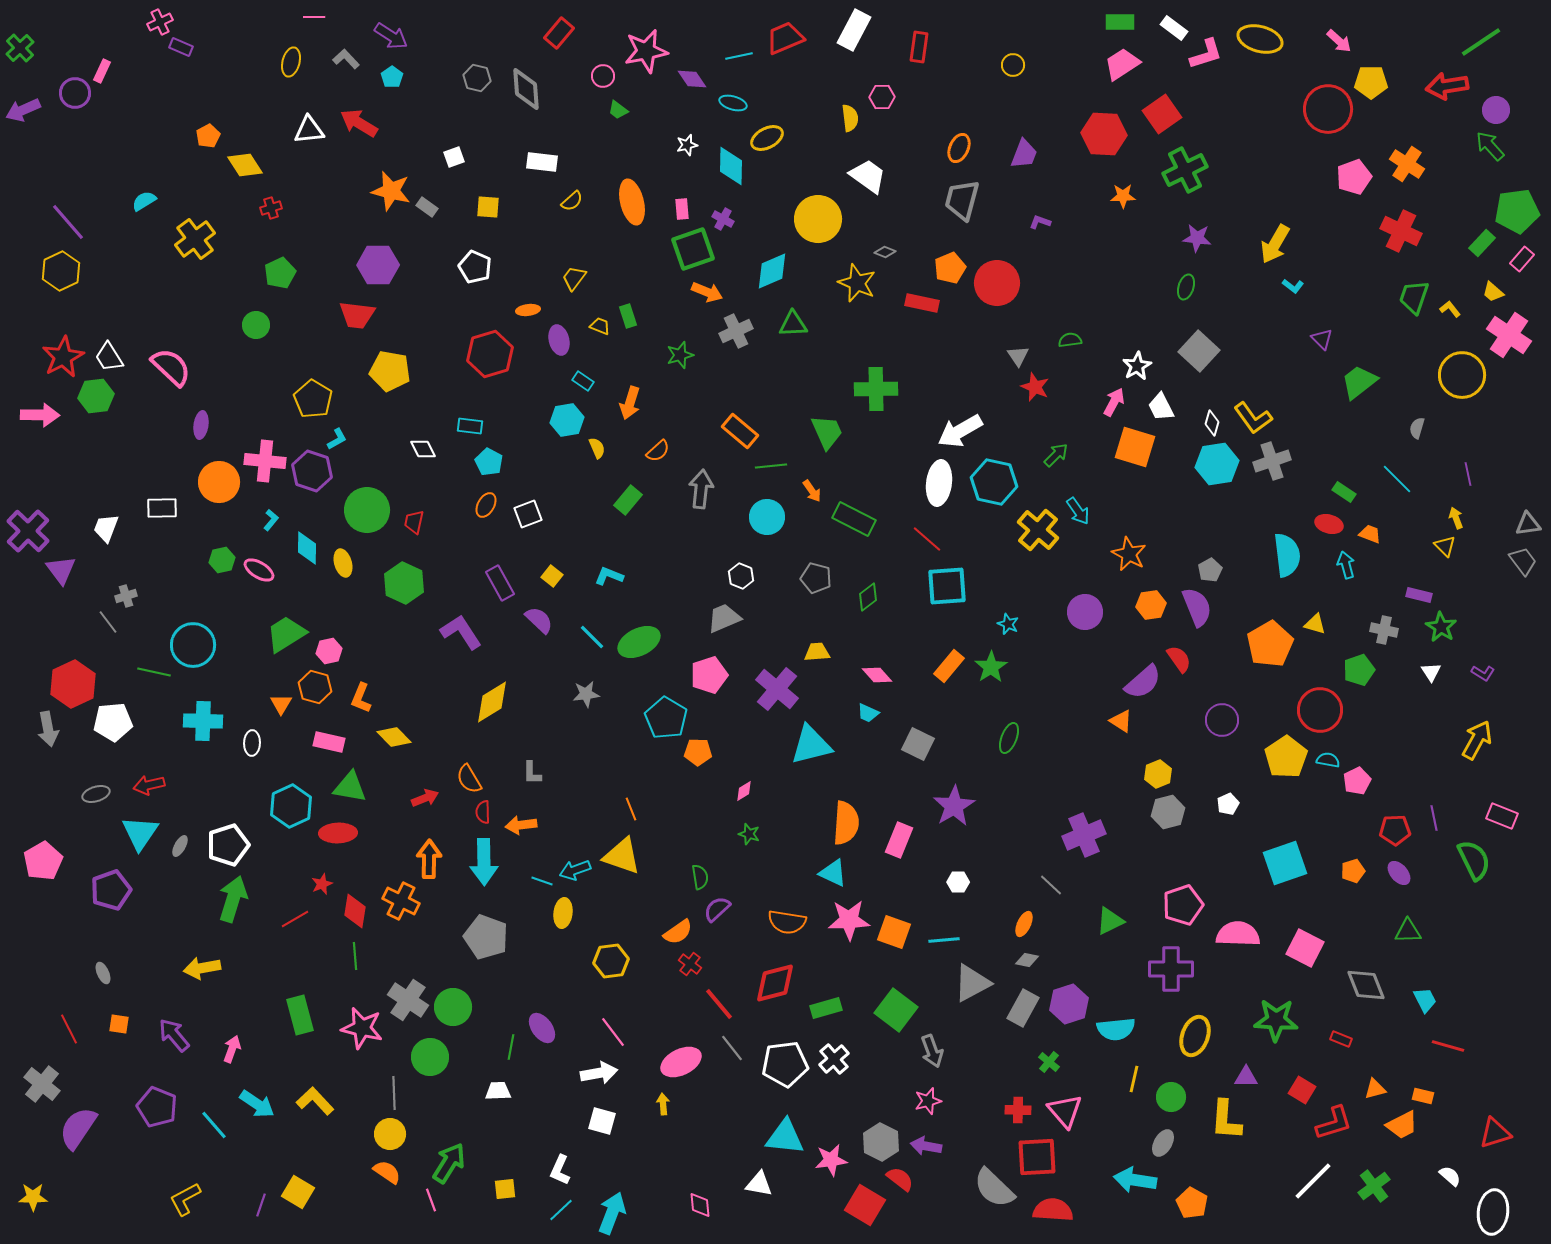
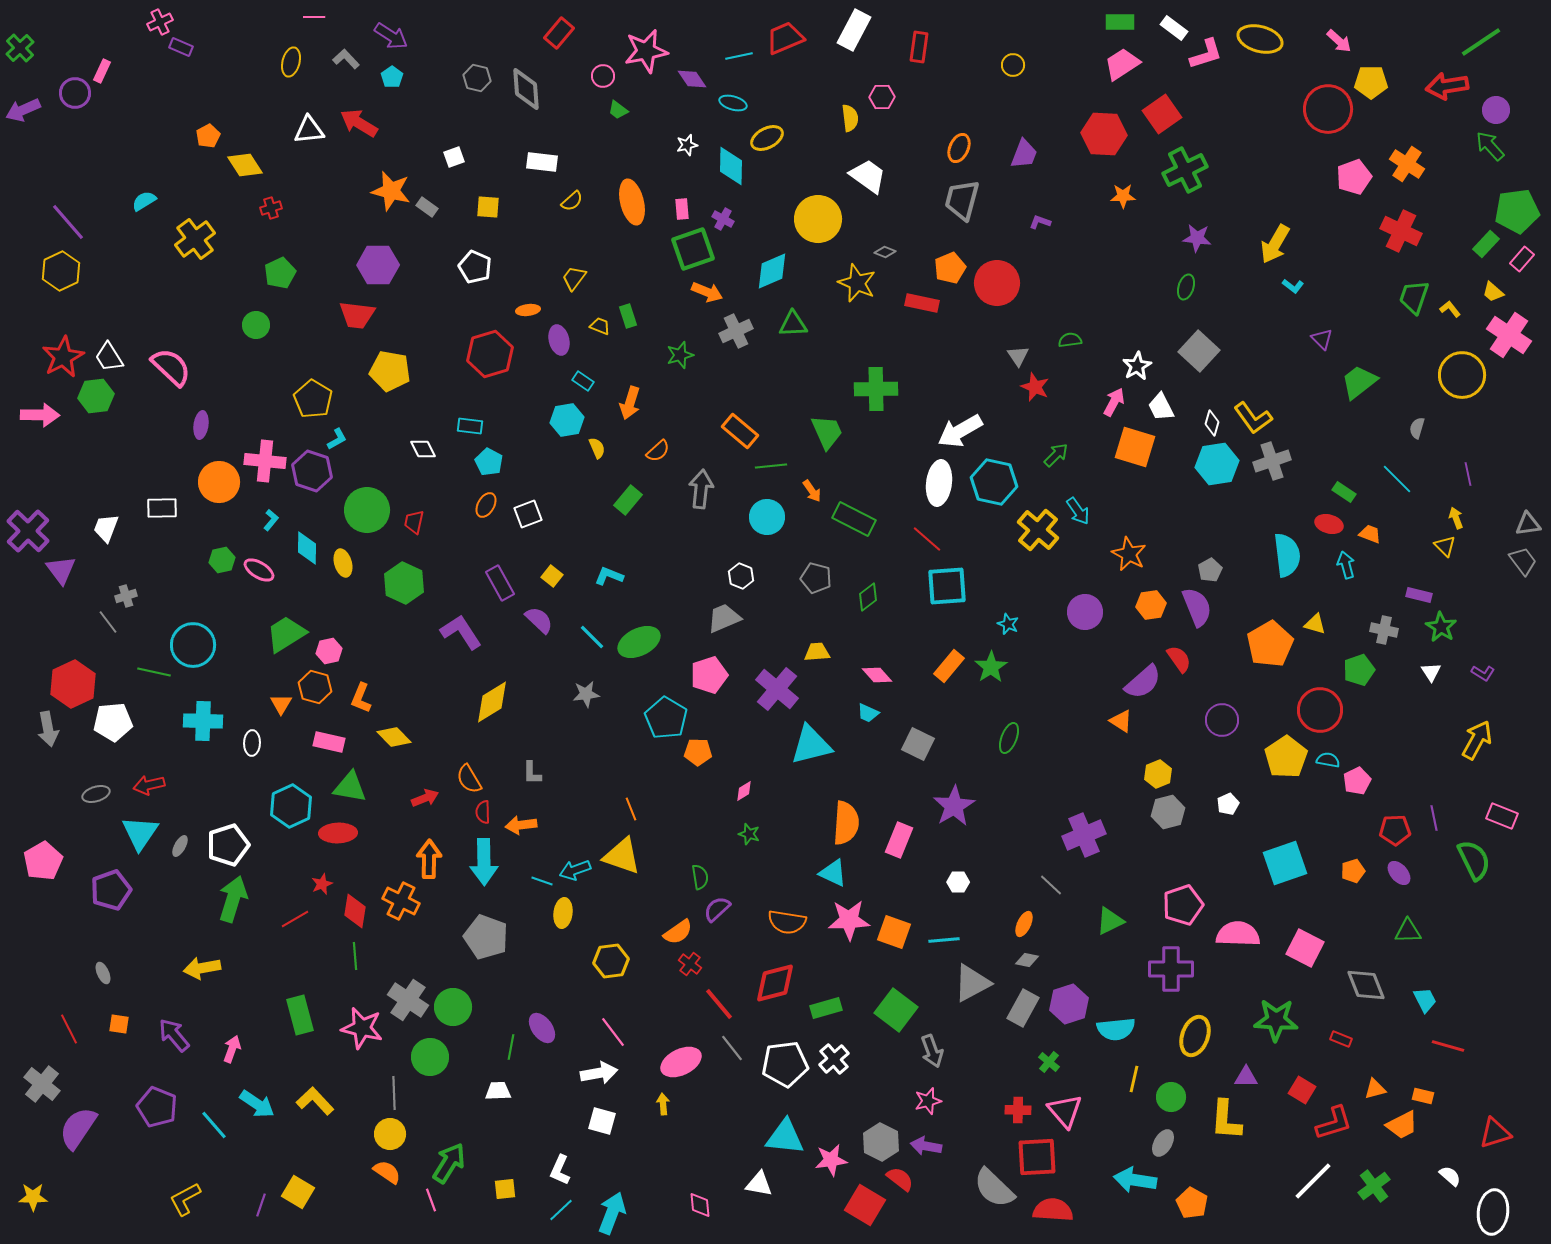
green rectangle at (1482, 243): moved 4 px right, 1 px down
